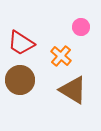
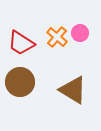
pink circle: moved 1 px left, 6 px down
orange cross: moved 4 px left, 19 px up
brown circle: moved 2 px down
